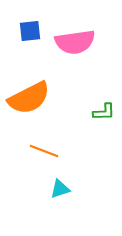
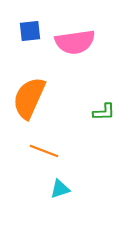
orange semicircle: rotated 141 degrees clockwise
